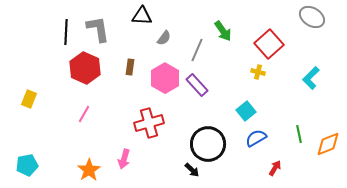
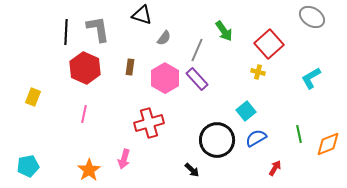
black triangle: moved 1 px up; rotated 15 degrees clockwise
green arrow: moved 1 px right
cyan L-shape: rotated 15 degrees clockwise
purple rectangle: moved 6 px up
yellow rectangle: moved 4 px right, 2 px up
pink line: rotated 18 degrees counterclockwise
black circle: moved 9 px right, 4 px up
cyan pentagon: moved 1 px right, 1 px down
